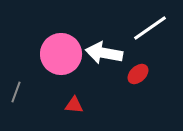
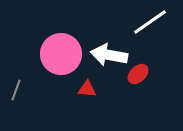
white line: moved 6 px up
white arrow: moved 5 px right, 2 px down
gray line: moved 2 px up
red triangle: moved 13 px right, 16 px up
